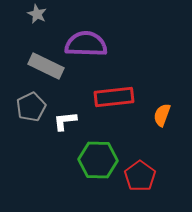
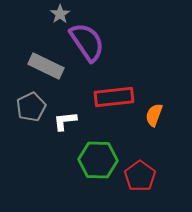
gray star: moved 23 px right; rotated 12 degrees clockwise
purple semicircle: moved 1 px right, 2 px up; rotated 54 degrees clockwise
orange semicircle: moved 8 px left
